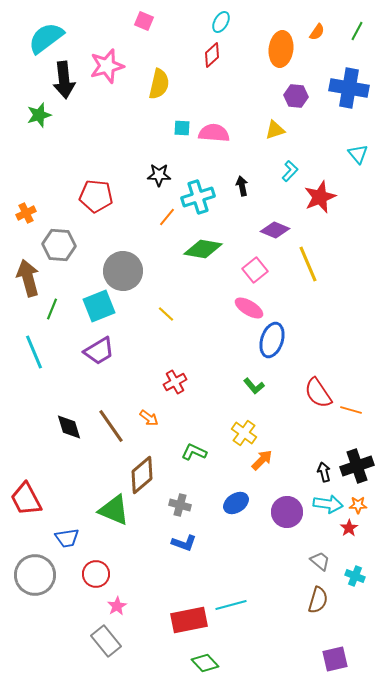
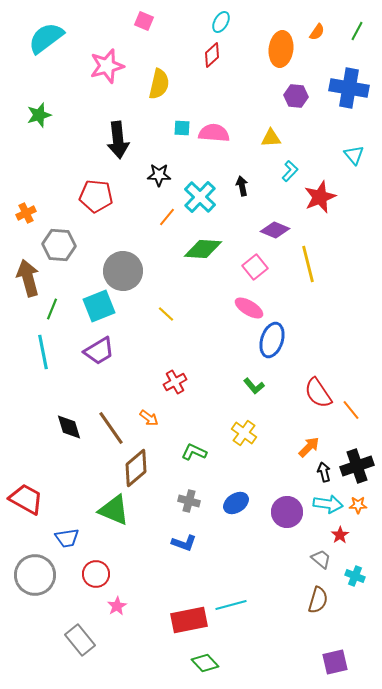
black arrow at (64, 80): moved 54 px right, 60 px down
yellow triangle at (275, 130): moved 4 px left, 8 px down; rotated 15 degrees clockwise
cyan triangle at (358, 154): moved 4 px left, 1 px down
cyan cross at (198, 197): moved 2 px right; rotated 28 degrees counterclockwise
green diamond at (203, 249): rotated 6 degrees counterclockwise
yellow line at (308, 264): rotated 9 degrees clockwise
pink square at (255, 270): moved 3 px up
cyan line at (34, 352): moved 9 px right; rotated 12 degrees clockwise
orange line at (351, 410): rotated 35 degrees clockwise
brown line at (111, 426): moved 2 px down
orange arrow at (262, 460): moved 47 px right, 13 px up
brown diamond at (142, 475): moved 6 px left, 7 px up
red trapezoid at (26, 499): rotated 147 degrees clockwise
gray cross at (180, 505): moved 9 px right, 4 px up
red star at (349, 528): moved 9 px left, 7 px down
gray trapezoid at (320, 561): moved 1 px right, 2 px up
gray rectangle at (106, 641): moved 26 px left, 1 px up
purple square at (335, 659): moved 3 px down
